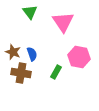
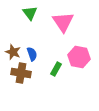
green triangle: moved 1 px down
green rectangle: moved 3 px up
